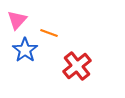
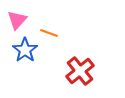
red cross: moved 3 px right, 5 px down
